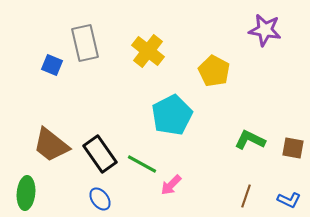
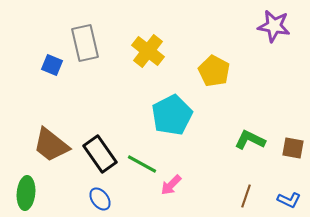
purple star: moved 9 px right, 4 px up
